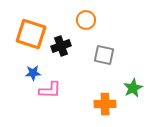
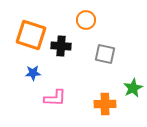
orange square: moved 1 px down
black cross: rotated 24 degrees clockwise
gray square: moved 1 px right, 1 px up
pink L-shape: moved 5 px right, 8 px down
